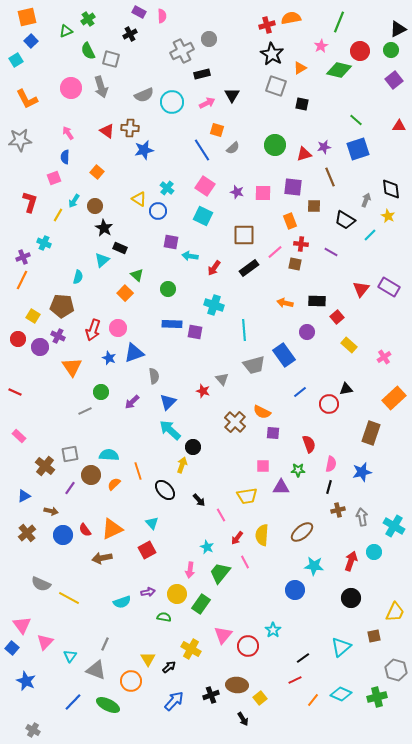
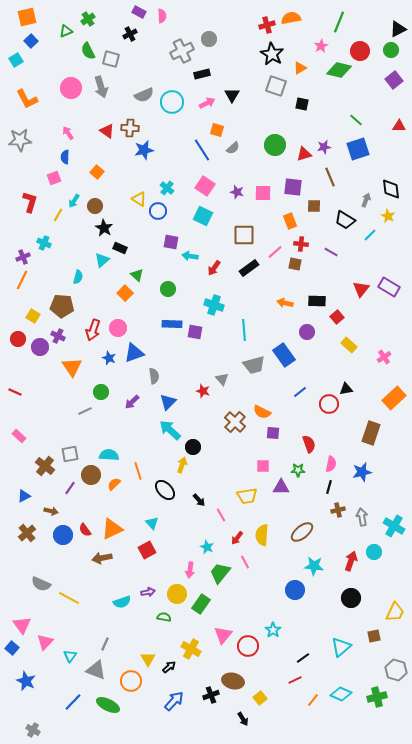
brown ellipse at (237, 685): moved 4 px left, 4 px up; rotated 10 degrees clockwise
